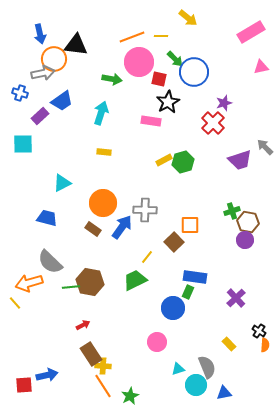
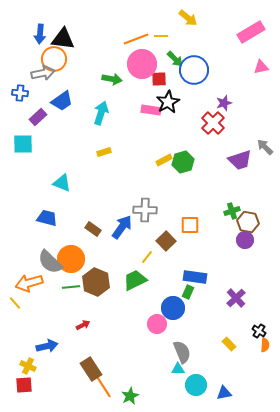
blue arrow at (40, 34): rotated 18 degrees clockwise
orange line at (132, 37): moved 4 px right, 2 px down
black triangle at (76, 45): moved 13 px left, 6 px up
pink circle at (139, 62): moved 3 px right, 2 px down
blue circle at (194, 72): moved 2 px up
red square at (159, 79): rotated 14 degrees counterclockwise
blue cross at (20, 93): rotated 14 degrees counterclockwise
purple rectangle at (40, 116): moved 2 px left, 1 px down
pink rectangle at (151, 121): moved 11 px up
yellow rectangle at (104, 152): rotated 24 degrees counterclockwise
cyan triangle at (62, 183): rotated 48 degrees clockwise
orange circle at (103, 203): moved 32 px left, 56 px down
brown square at (174, 242): moved 8 px left, 1 px up
brown hexagon at (90, 282): moved 6 px right; rotated 12 degrees clockwise
pink circle at (157, 342): moved 18 px up
brown rectangle at (91, 354): moved 15 px down
yellow cross at (103, 366): moved 75 px left; rotated 21 degrees clockwise
gray semicircle at (207, 367): moved 25 px left, 15 px up
cyan triangle at (178, 369): rotated 16 degrees clockwise
blue arrow at (47, 375): moved 29 px up
